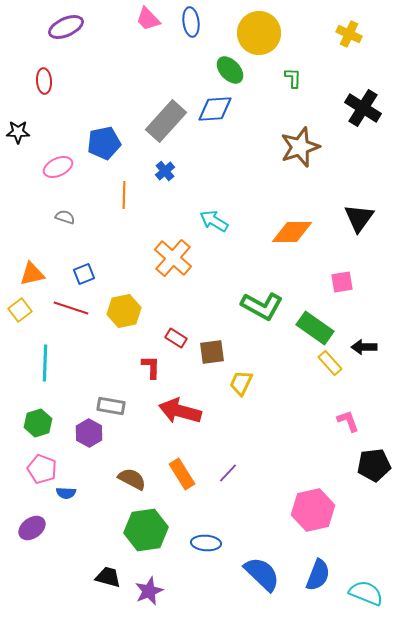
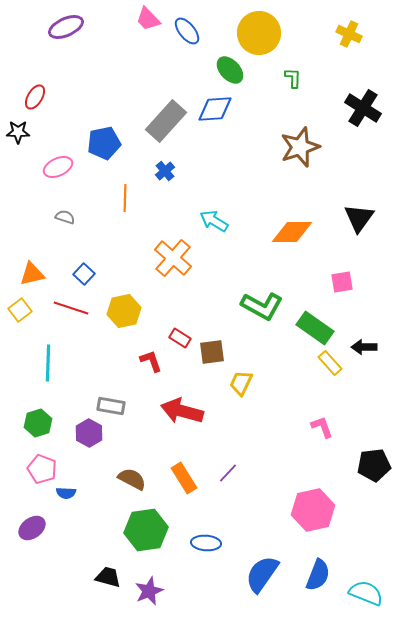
blue ellipse at (191, 22): moved 4 px left, 9 px down; rotated 32 degrees counterclockwise
red ellipse at (44, 81): moved 9 px left, 16 px down; rotated 35 degrees clockwise
orange line at (124, 195): moved 1 px right, 3 px down
blue square at (84, 274): rotated 25 degrees counterclockwise
red rectangle at (176, 338): moved 4 px right
cyan line at (45, 363): moved 3 px right
red L-shape at (151, 367): moved 6 px up; rotated 20 degrees counterclockwise
red arrow at (180, 411): moved 2 px right
pink L-shape at (348, 421): moved 26 px left, 6 px down
orange rectangle at (182, 474): moved 2 px right, 4 px down
blue semicircle at (262, 574): rotated 99 degrees counterclockwise
